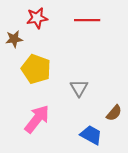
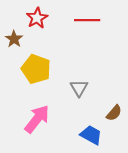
red star: rotated 20 degrees counterclockwise
brown star: rotated 30 degrees counterclockwise
